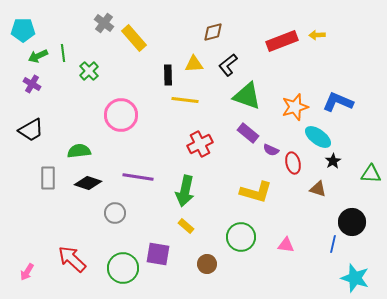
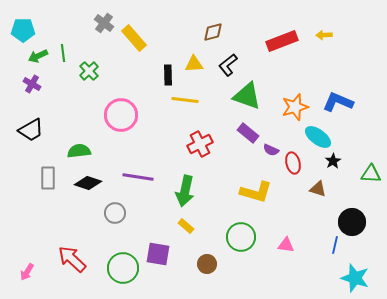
yellow arrow at (317, 35): moved 7 px right
blue line at (333, 244): moved 2 px right, 1 px down
